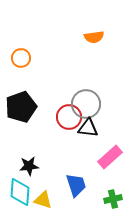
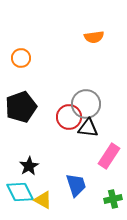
pink rectangle: moved 1 px left, 1 px up; rotated 15 degrees counterclockwise
black star: rotated 24 degrees counterclockwise
cyan diamond: rotated 32 degrees counterclockwise
yellow triangle: rotated 12 degrees clockwise
